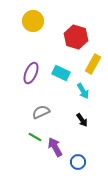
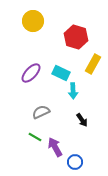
purple ellipse: rotated 20 degrees clockwise
cyan arrow: moved 10 px left; rotated 28 degrees clockwise
blue circle: moved 3 px left
